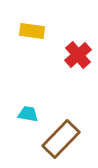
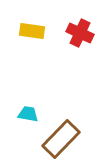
red cross: moved 2 px right, 22 px up; rotated 24 degrees counterclockwise
